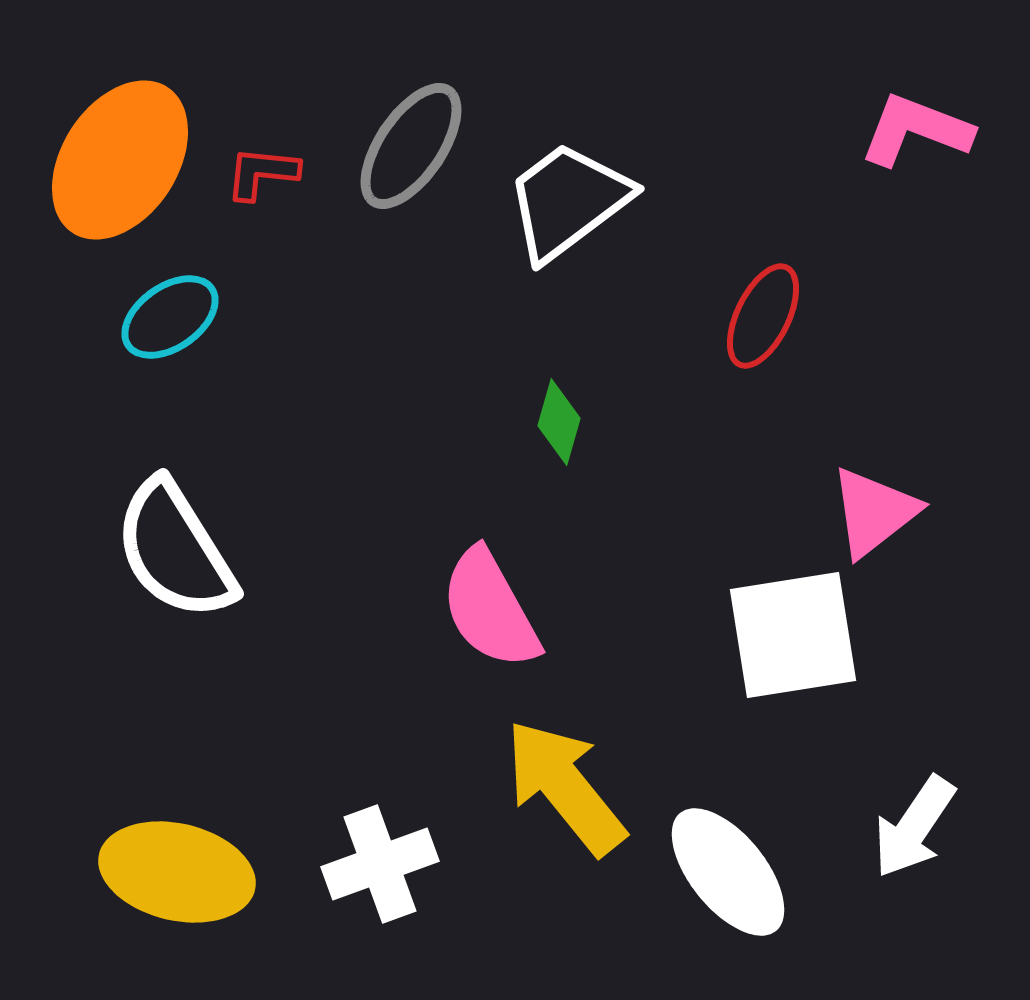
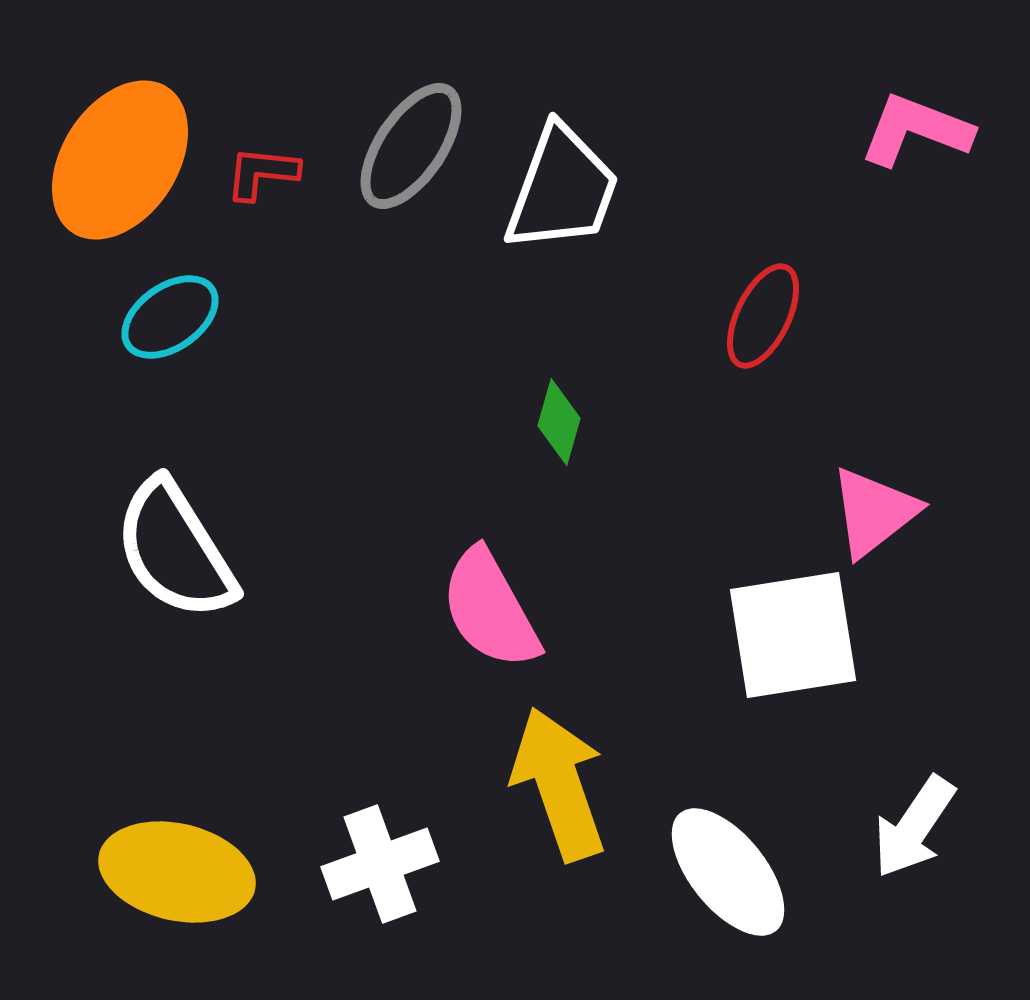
white trapezoid: moved 6 px left, 12 px up; rotated 147 degrees clockwise
yellow arrow: moved 6 px left, 3 px up; rotated 20 degrees clockwise
